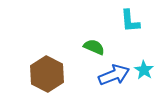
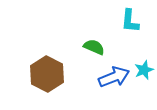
cyan L-shape: rotated 10 degrees clockwise
cyan star: rotated 18 degrees clockwise
blue arrow: moved 2 px down
